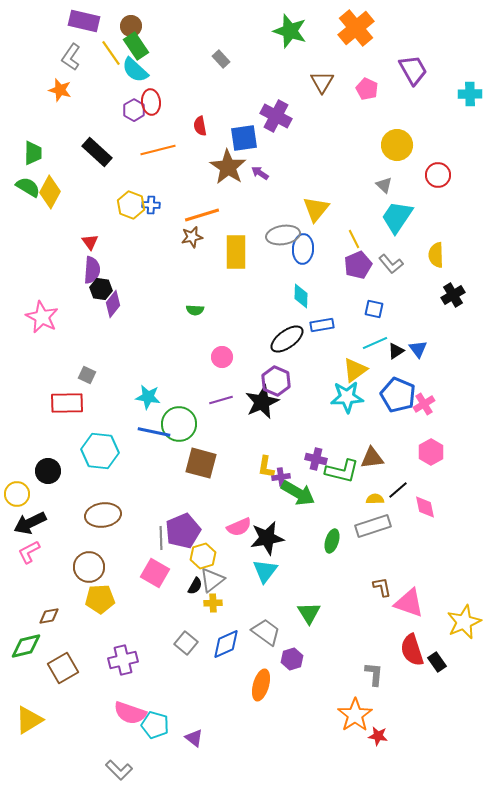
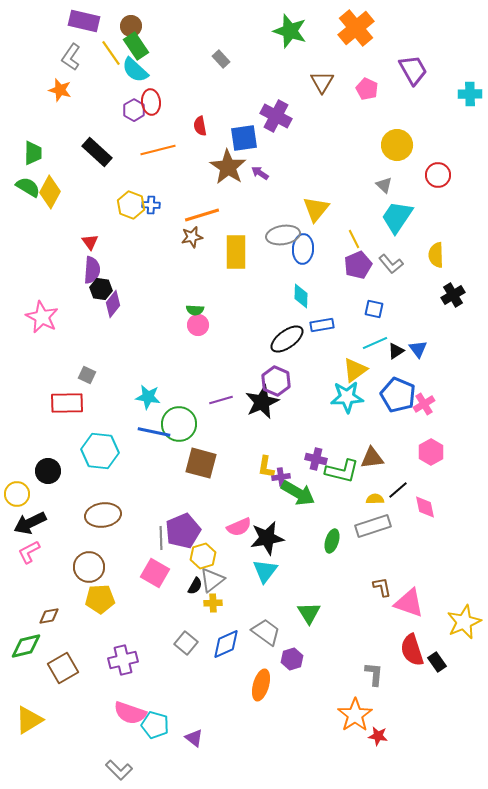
pink circle at (222, 357): moved 24 px left, 32 px up
